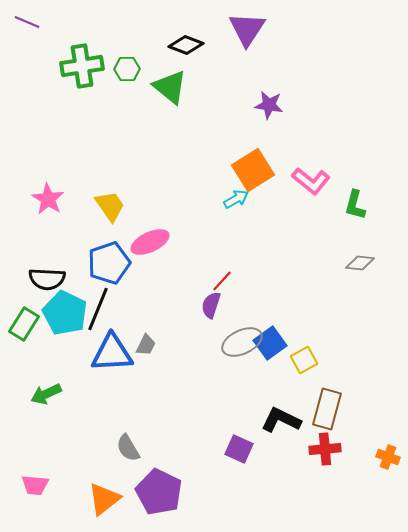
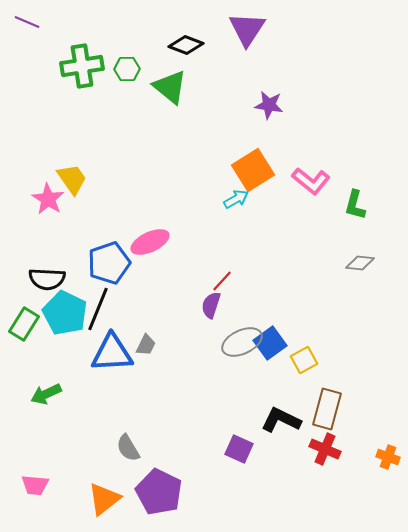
yellow trapezoid: moved 38 px left, 27 px up
red cross: rotated 28 degrees clockwise
